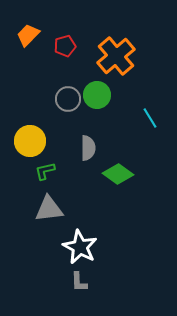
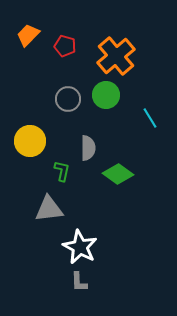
red pentagon: rotated 30 degrees clockwise
green circle: moved 9 px right
green L-shape: moved 17 px right; rotated 115 degrees clockwise
